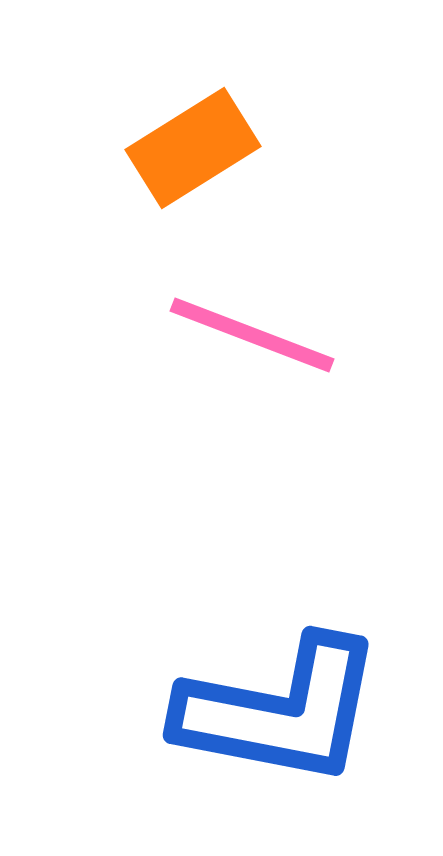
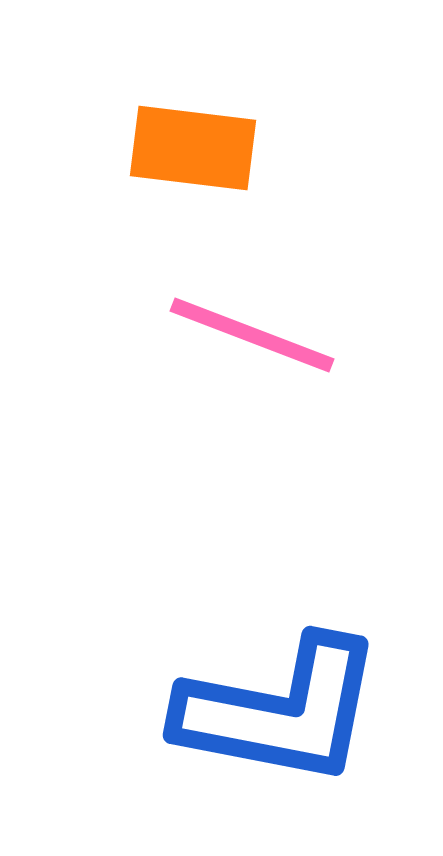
orange rectangle: rotated 39 degrees clockwise
